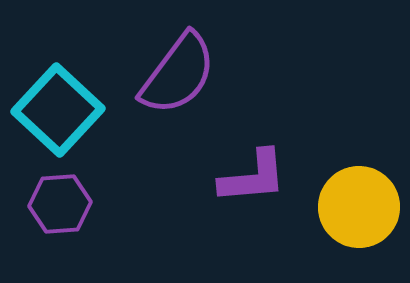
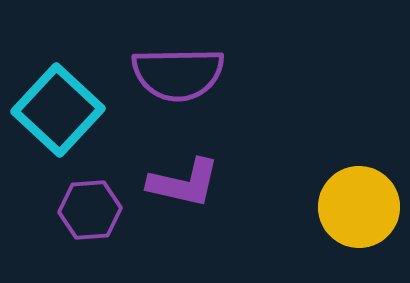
purple semicircle: rotated 52 degrees clockwise
purple L-shape: moved 69 px left, 6 px down; rotated 18 degrees clockwise
purple hexagon: moved 30 px right, 6 px down
